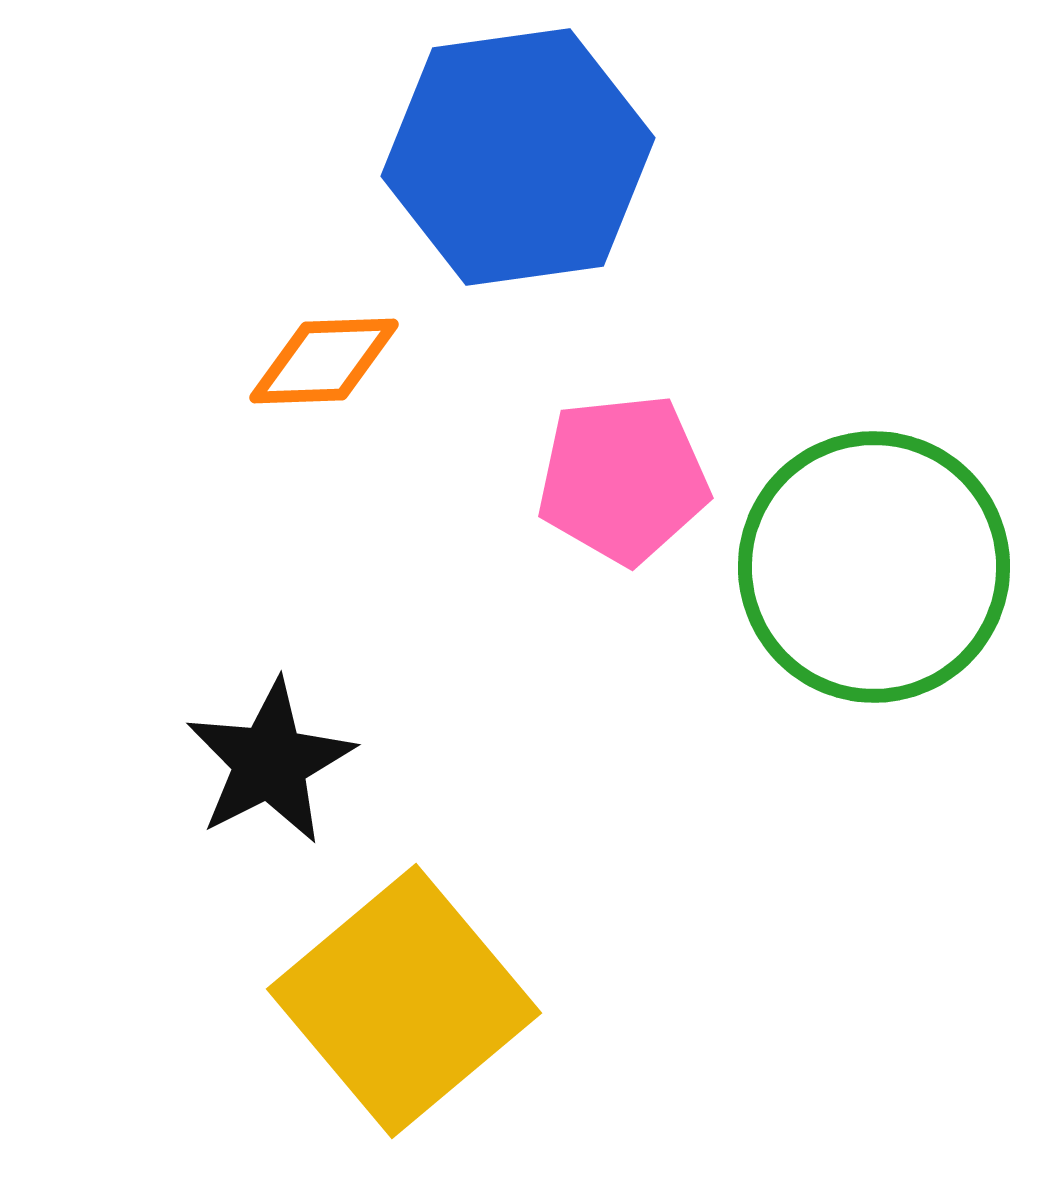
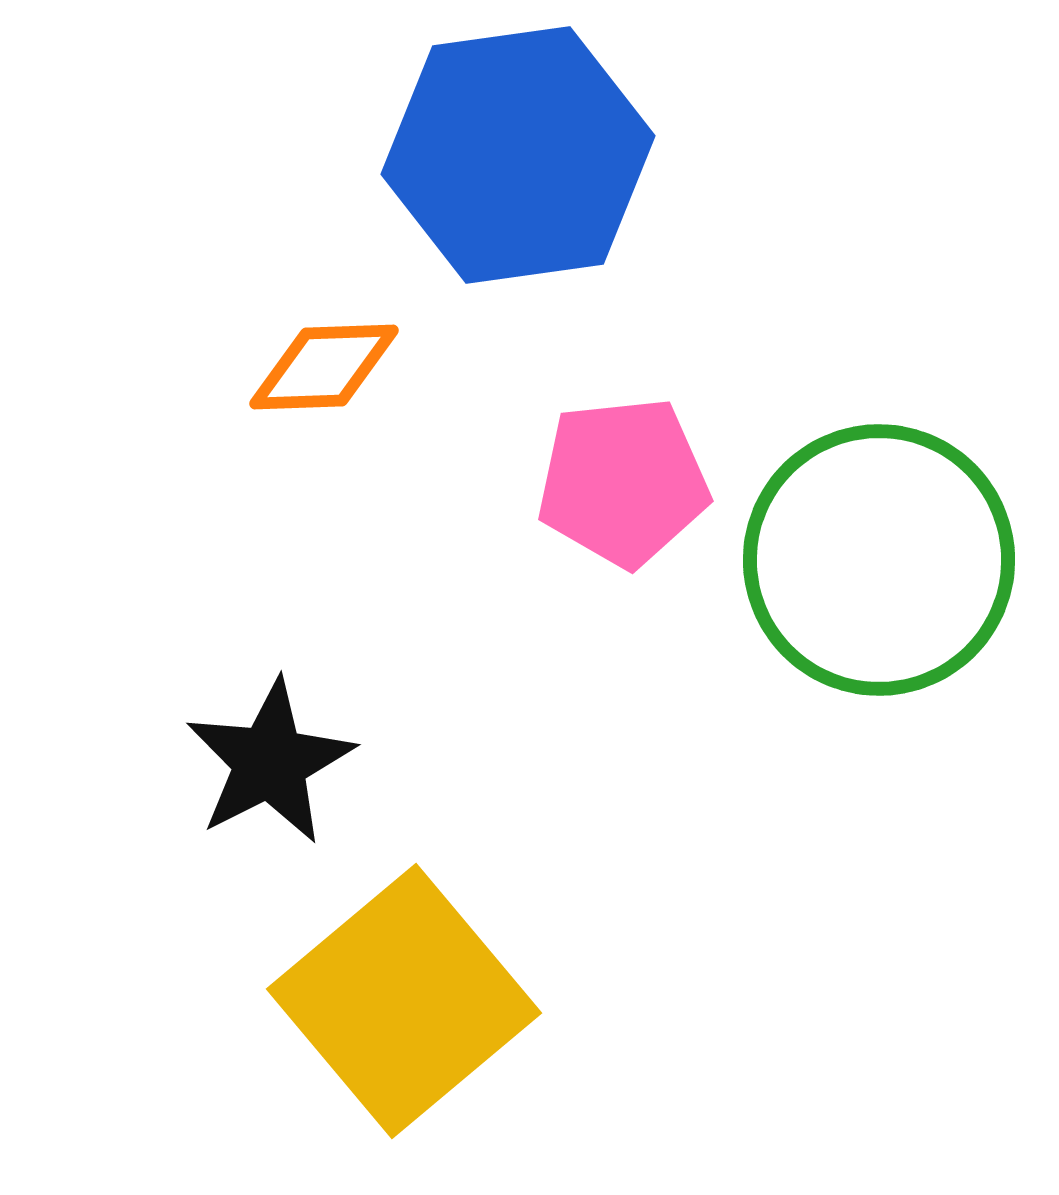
blue hexagon: moved 2 px up
orange diamond: moved 6 px down
pink pentagon: moved 3 px down
green circle: moved 5 px right, 7 px up
